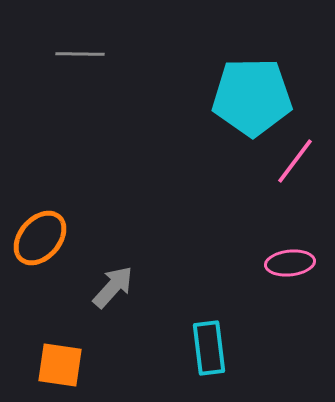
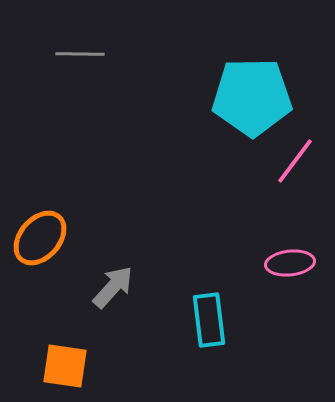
cyan rectangle: moved 28 px up
orange square: moved 5 px right, 1 px down
